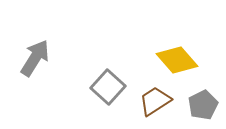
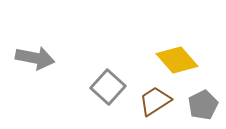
gray arrow: rotated 69 degrees clockwise
